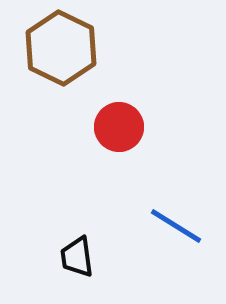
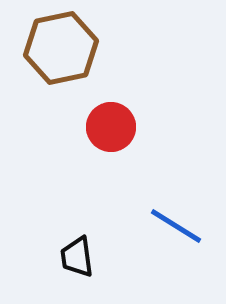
brown hexagon: rotated 22 degrees clockwise
red circle: moved 8 px left
